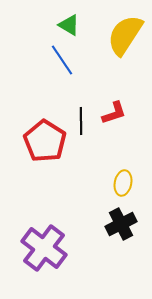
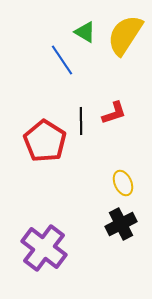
green triangle: moved 16 px right, 7 px down
yellow ellipse: rotated 35 degrees counterclockwise
